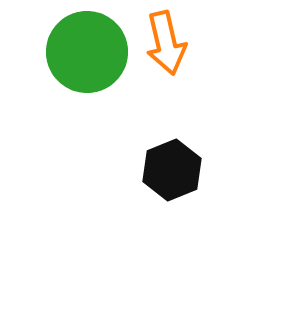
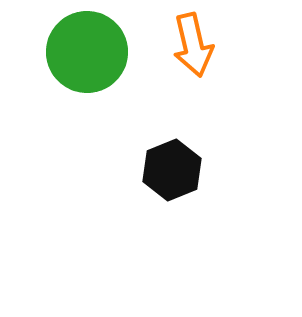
orange arrow: moved 27 px right, 2 px down
